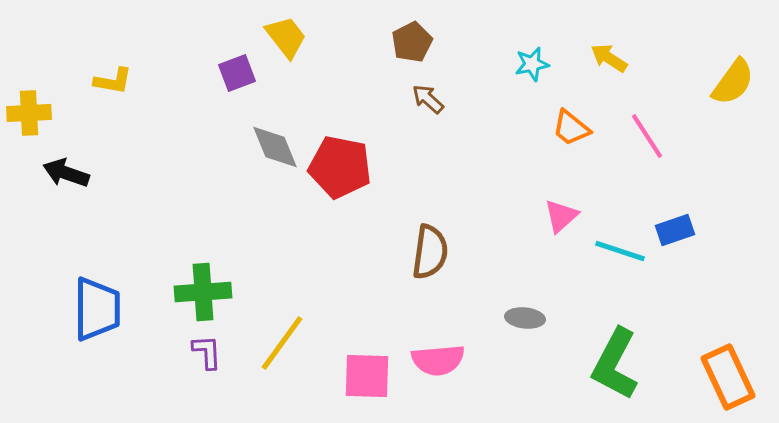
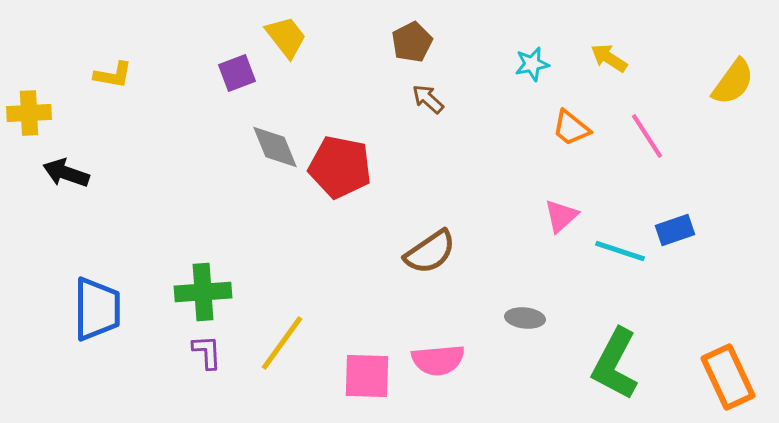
yellow L-shape: moved 6 px up
brown semicircle: rotated 48 degrees clockwise
